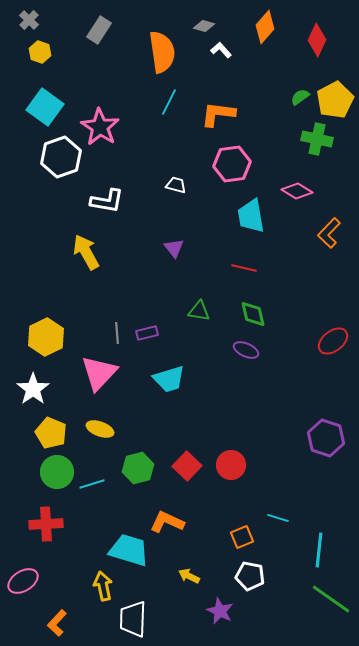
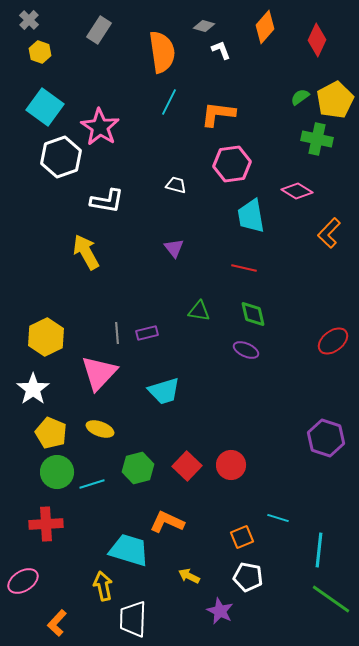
white L-shape at (221, 50): rotated 20 degrees clockwise
cyan trapezoid at (169, 379): moved 5 px left, 12 px down
white pentagon at (250, 576): moved 2 px left, 1 px down
